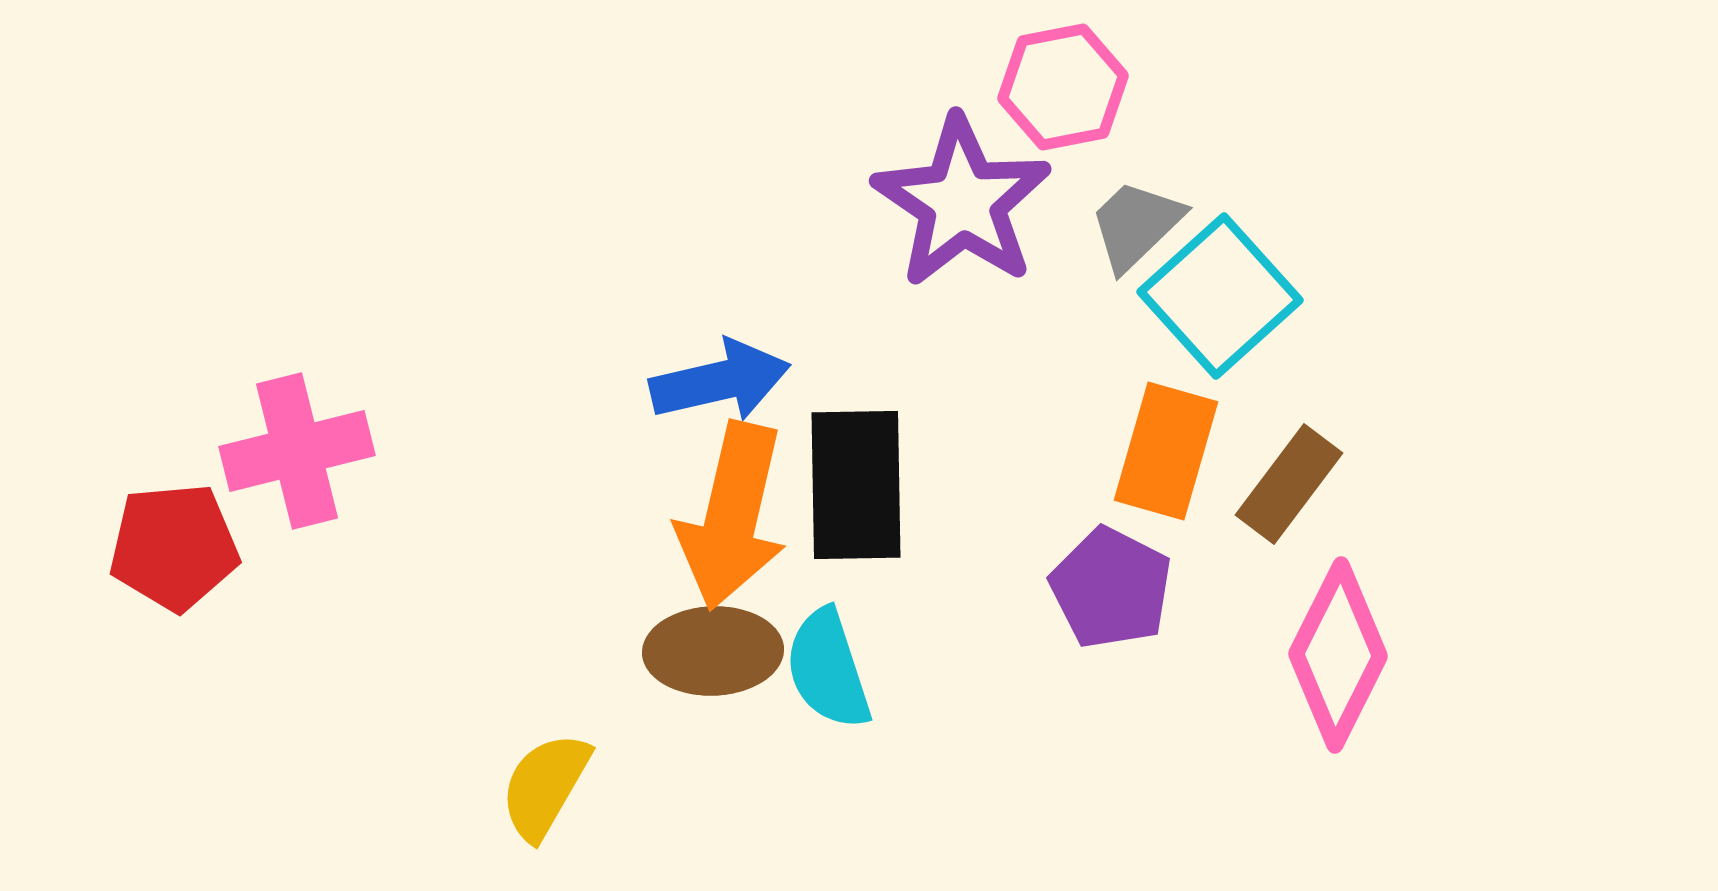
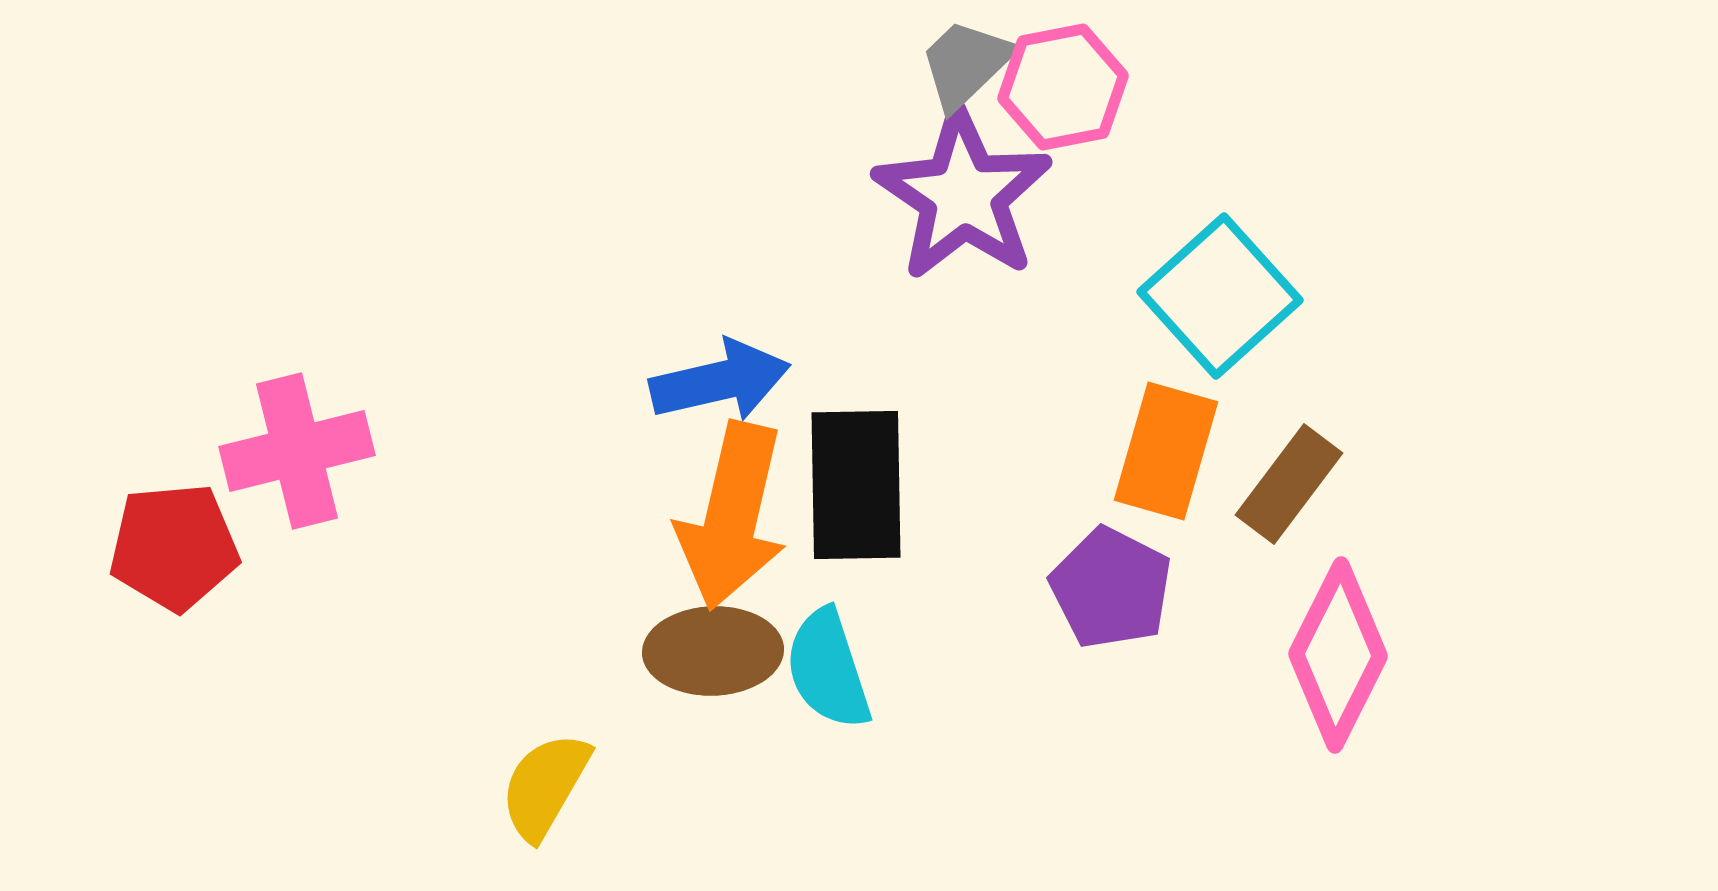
purple star: moved 1 px right, 7 px up
gray trapezoid: moved 170 px left, 161 px up
